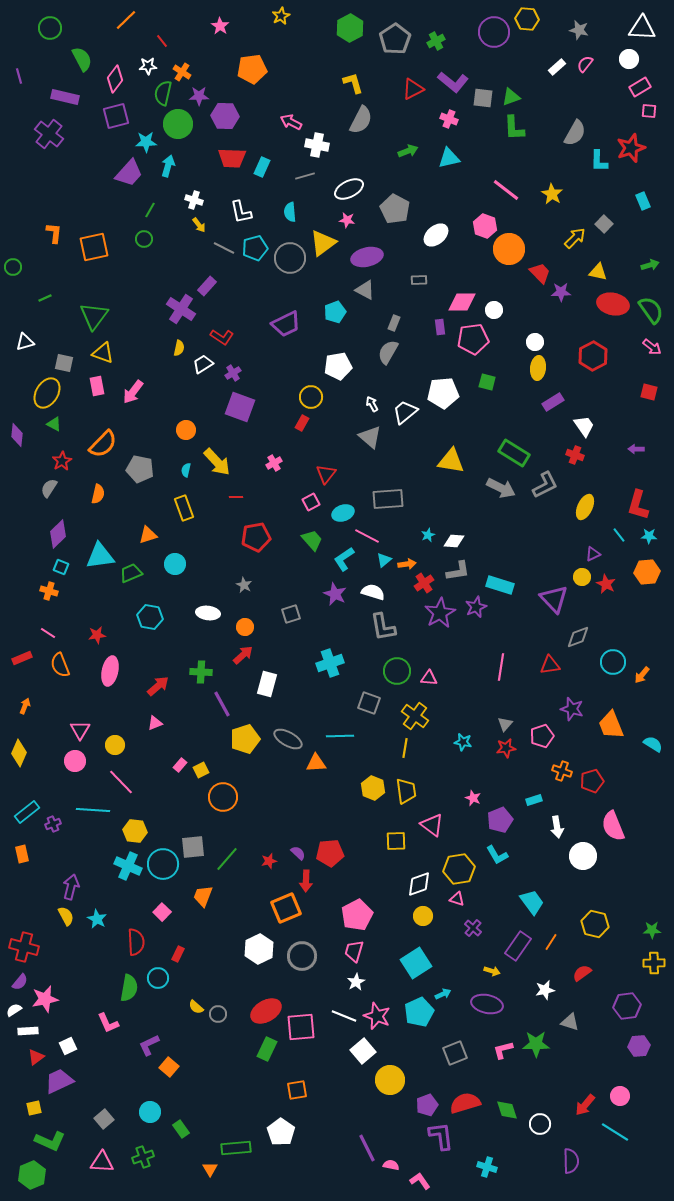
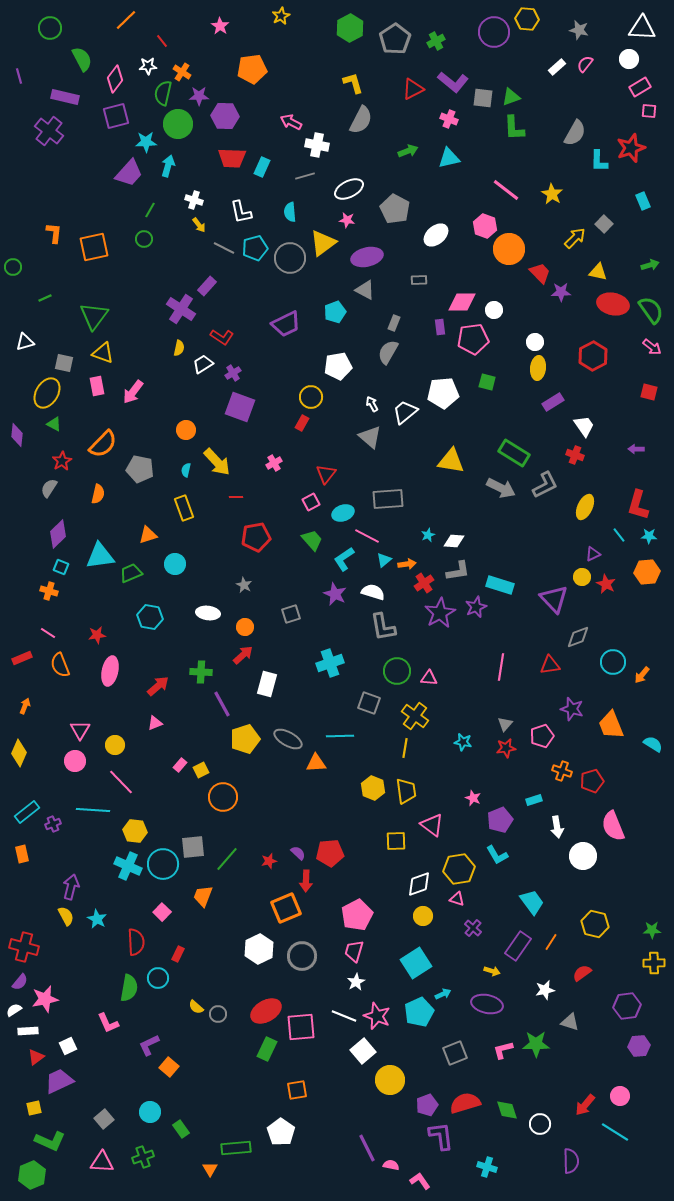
purple cross at (49, 134): moved 3 px up
